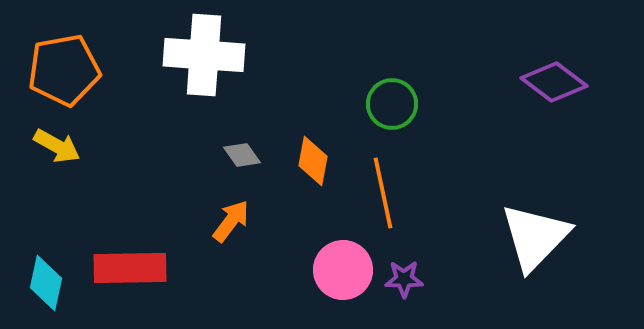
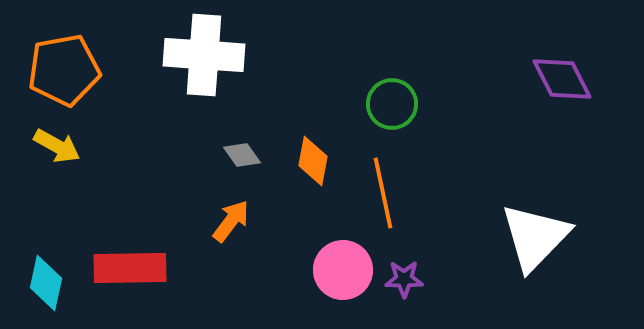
purple diamond: moved 8 px right, 3 px up; rotated 26 degrees clockwise
